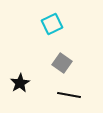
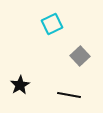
gray square: moved 18 px right, 7 px up; rotated 12 degrees clockwise
black star: moved 2 px down
